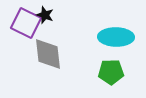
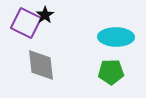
black star: rotated 18 degrees clockwise
gray diamond: moved 7 px left, 11 px down
